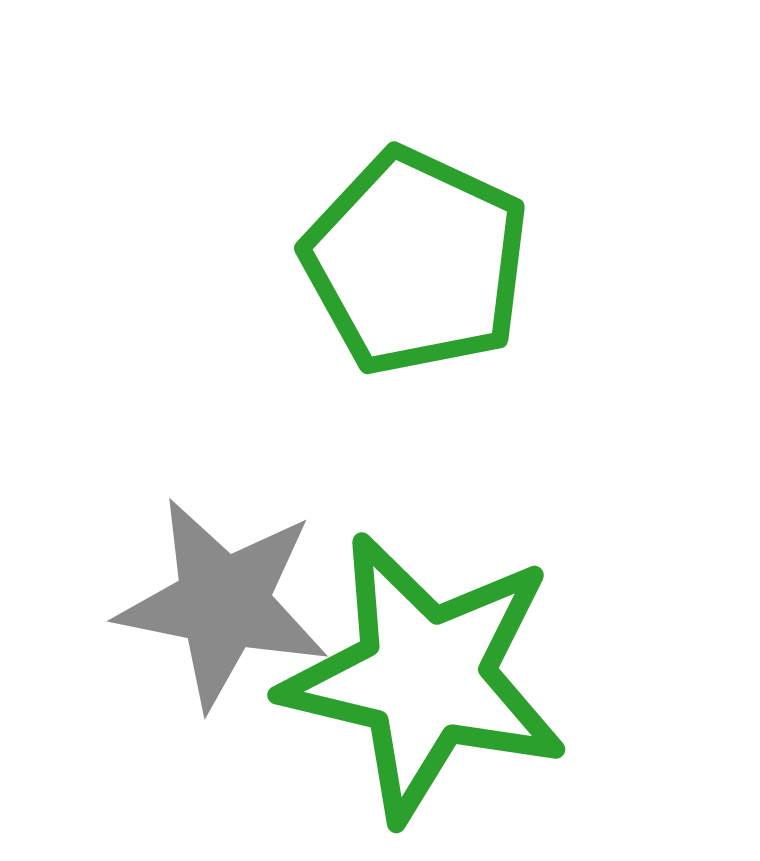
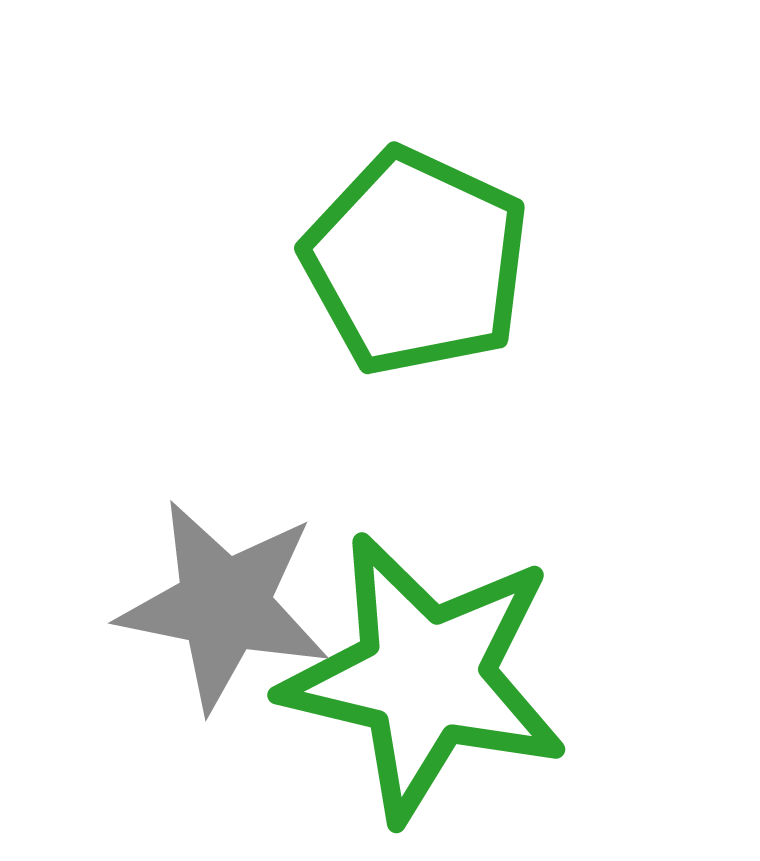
gray star: moved 1 px right, 2 px down
